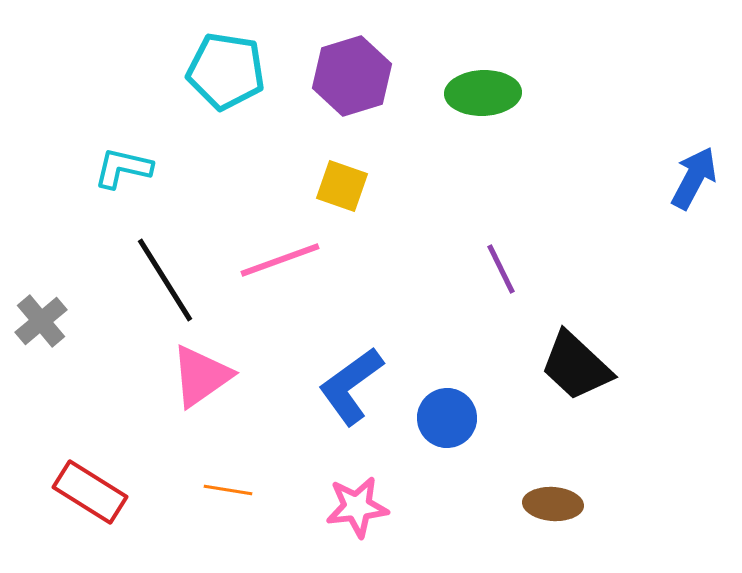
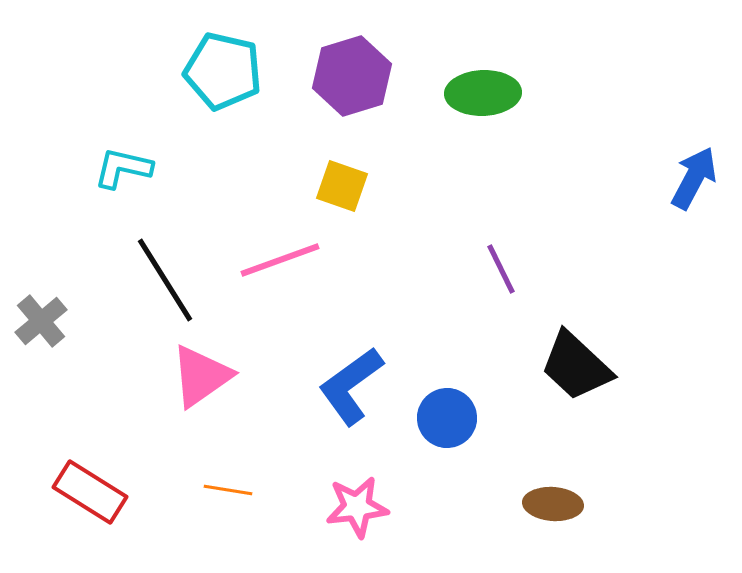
cyan pentagon: moved 3 px left; rotated 4 degrees clockwise
